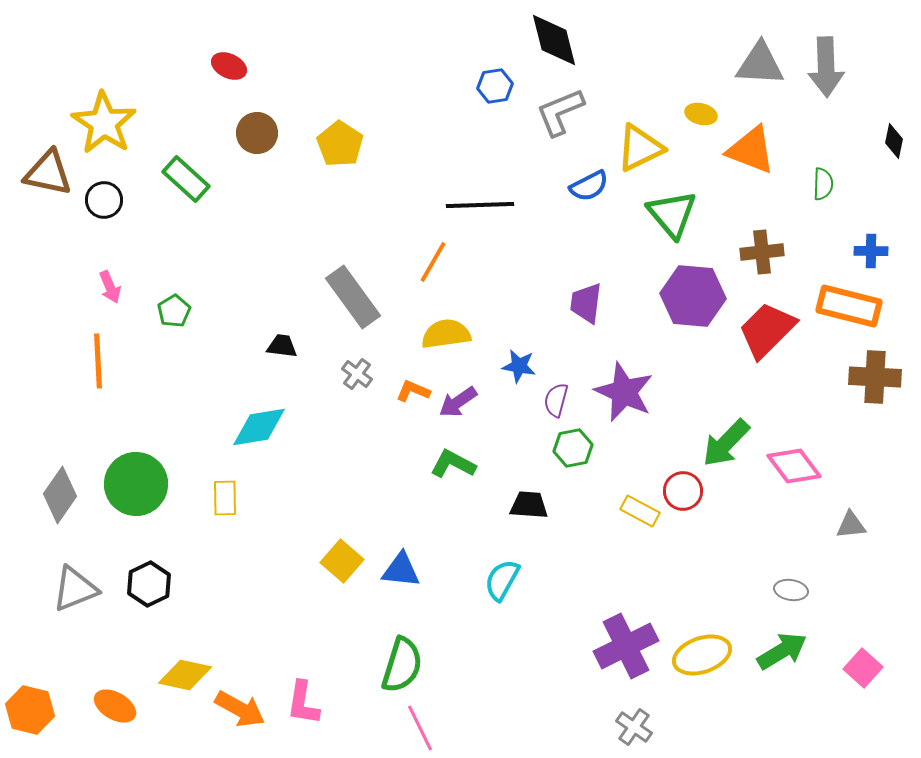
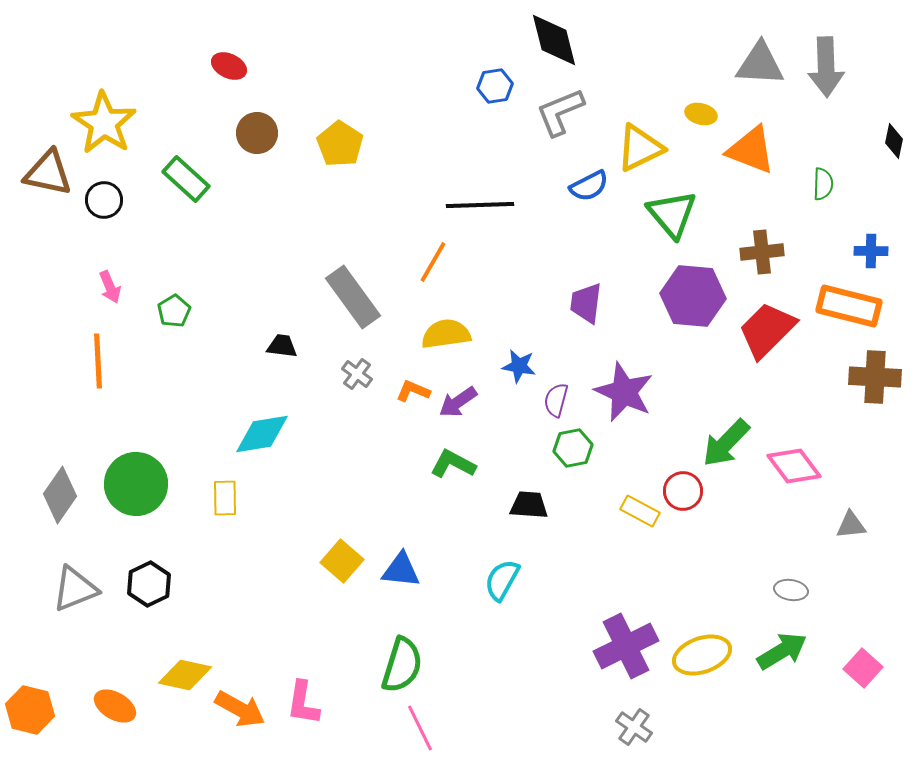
cyan diamond at (259, 427): moved 3 px right, 7 px down
